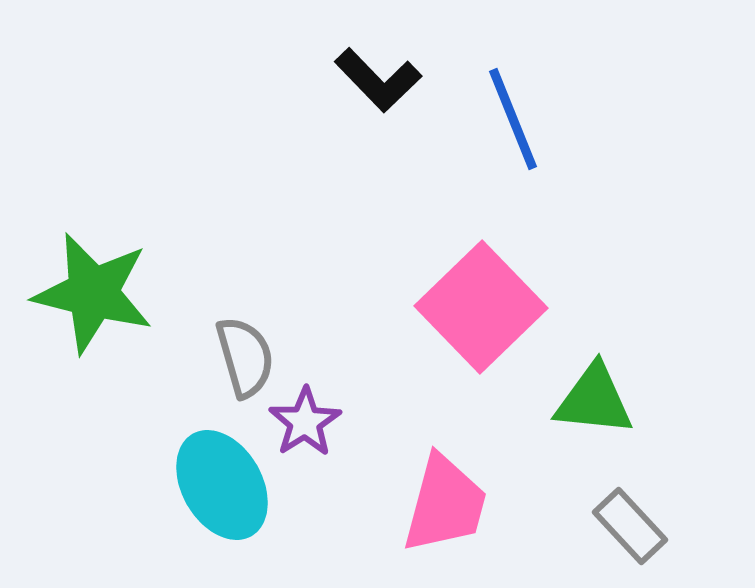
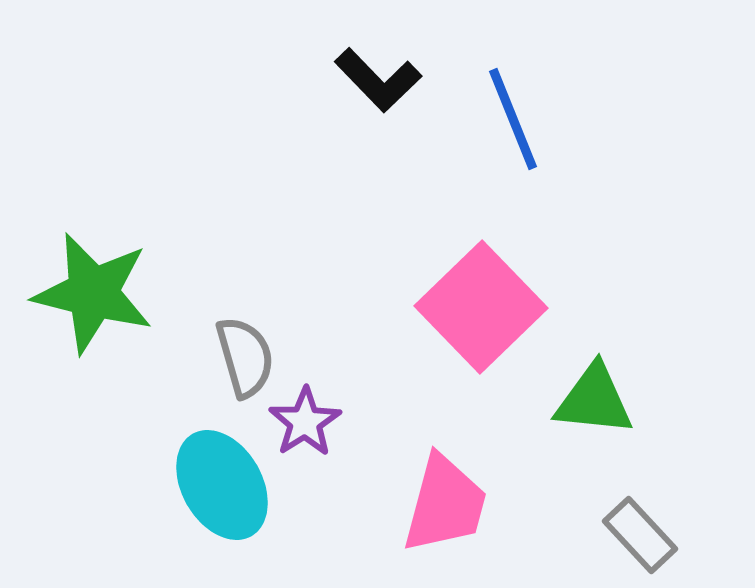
gray rectangle: moved 10 px right, 9 px down
